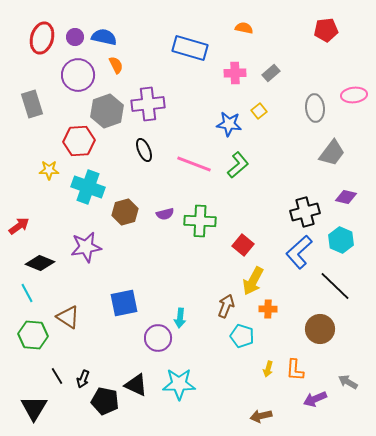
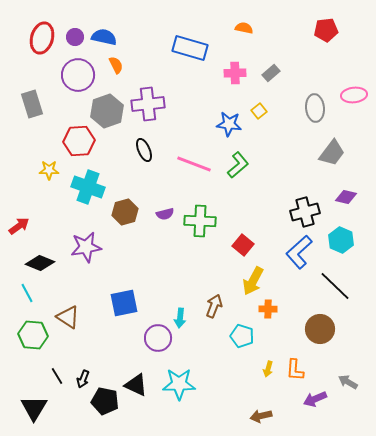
brown arrow at (226, 306): moved 12 px left
